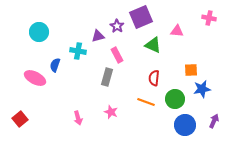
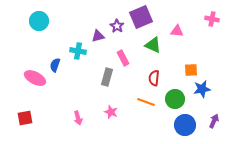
pink cross: moved 3 px right, 1 px down
cyan circle: moved 11 px up
pink rectangle: moved 6 px right, 3 px down
red square: moved 5 px right, 1 px up; rotated 28 degrees clockwise
